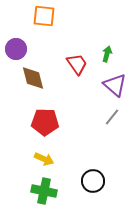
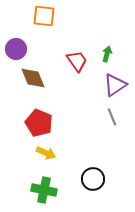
red trapezoid: moved 3 px up
brown diamond: rotated 8 degrees counterclockwise
purple triangle: rotated 45 degrees clockwise
gray line: rotated 60 degrees counterclockwise
red pentagon: moved 6 px left, 1 px down; rotated 20 degrees clockwise
yellow arrow: moved 2 px right, 6 px up
black circle: moved 2 px up
green cross: moved 1 px up
